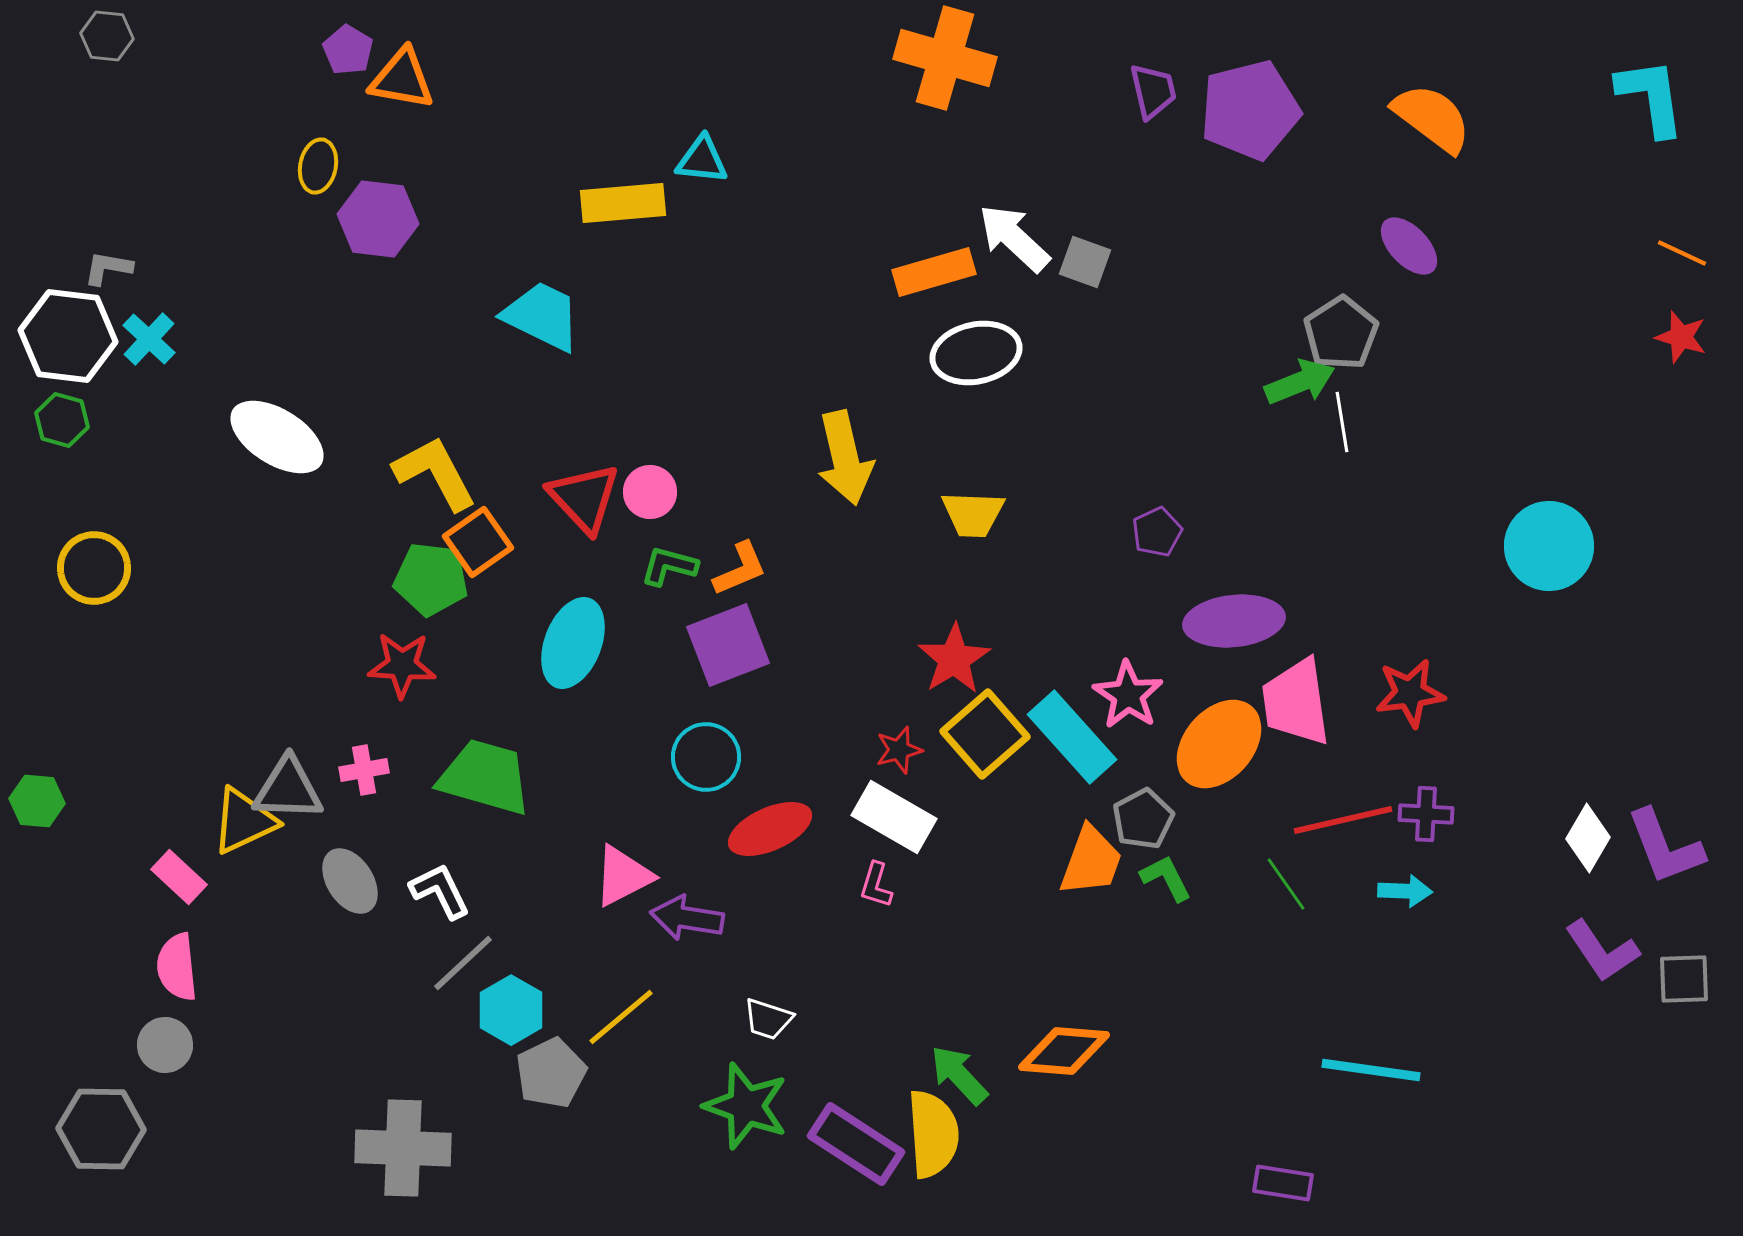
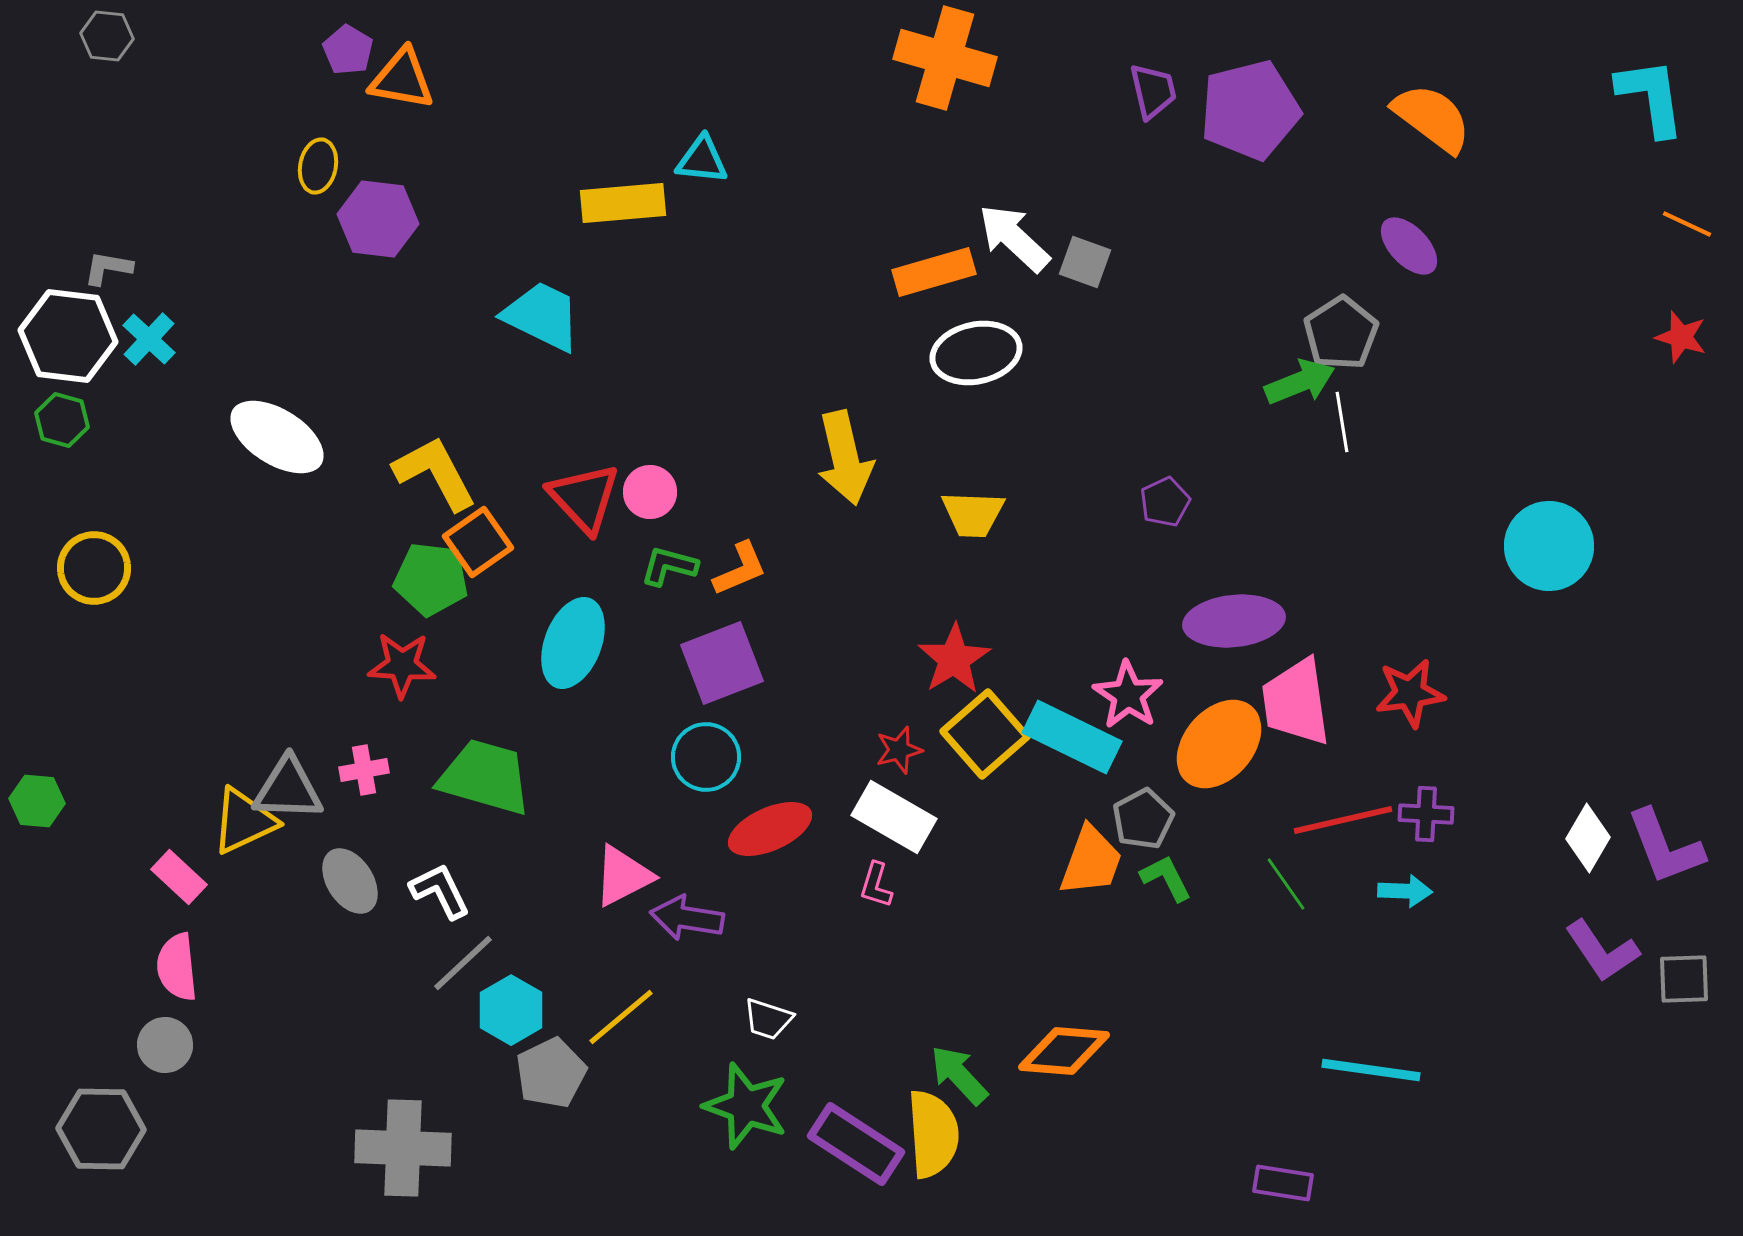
orange line at (1682, 253): moved 5 px right, 29 px up
purple pentagon at (1157, 532): moved 8 px right, 30 px up
purple square at (728, 645): moved 6 px left, 18 px down
cyan rectangle at (1072, 737): rotated 22 degrees counterclockwise
